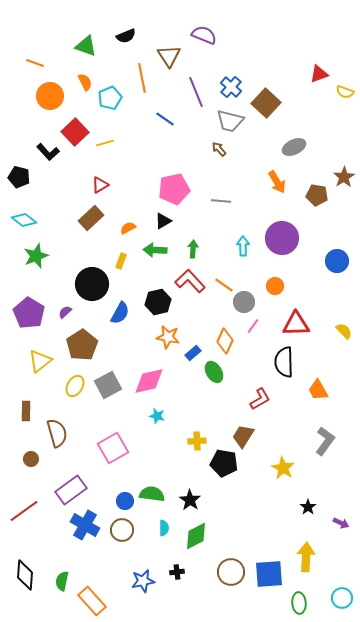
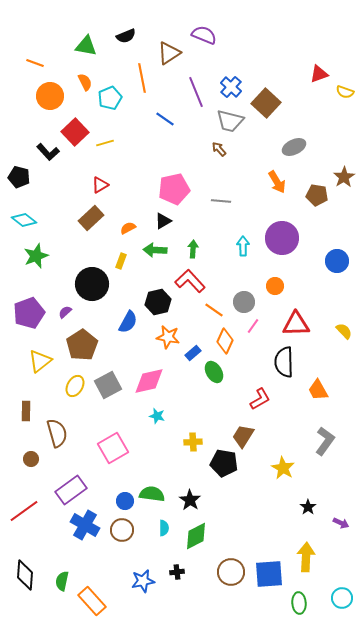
green triangle at (86, 46): rotated 10 degrees counterclockwise
brown triangle at (169, 56): moved 3 px up; rotated 30 degrees clockwise
orange line at (224, 285): moved 10 px left, 25 px down
purple pentagon at (29, 313): rotated 20 degrees clockwise
blue semicircle at (120, 313): moved 8 px right, 9 px down
yellow cross at (197, 441): moved 4 px left, 1 px down
